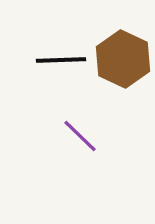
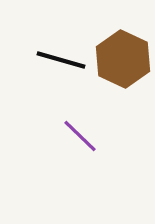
black line: rotated 18 degrees clockwise
